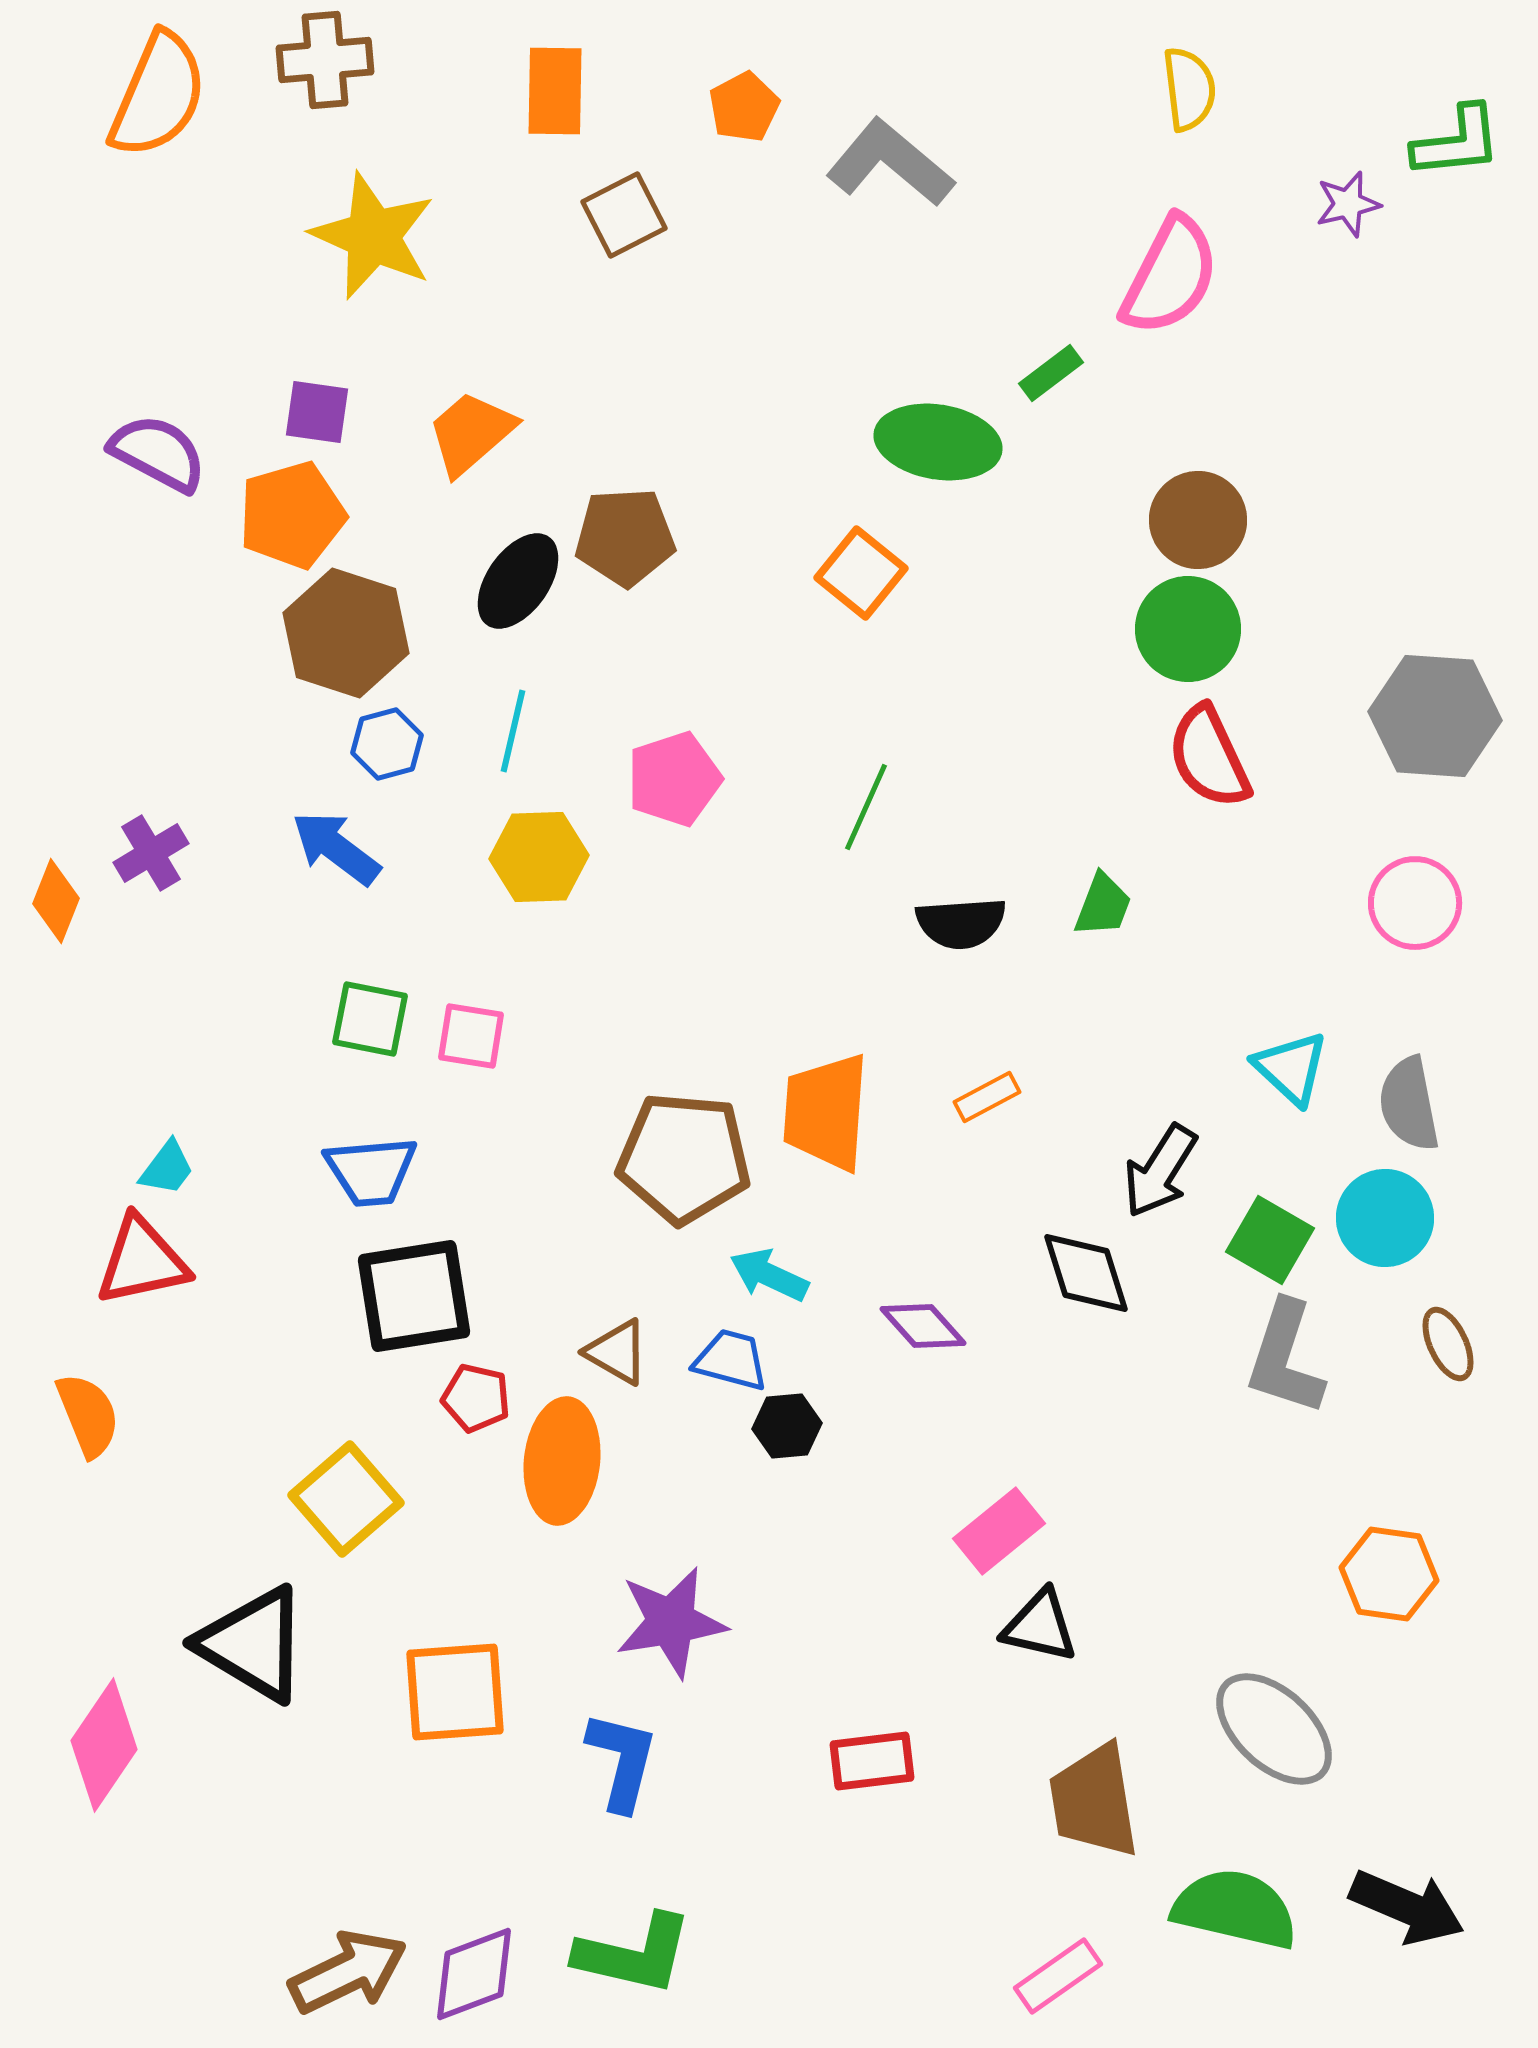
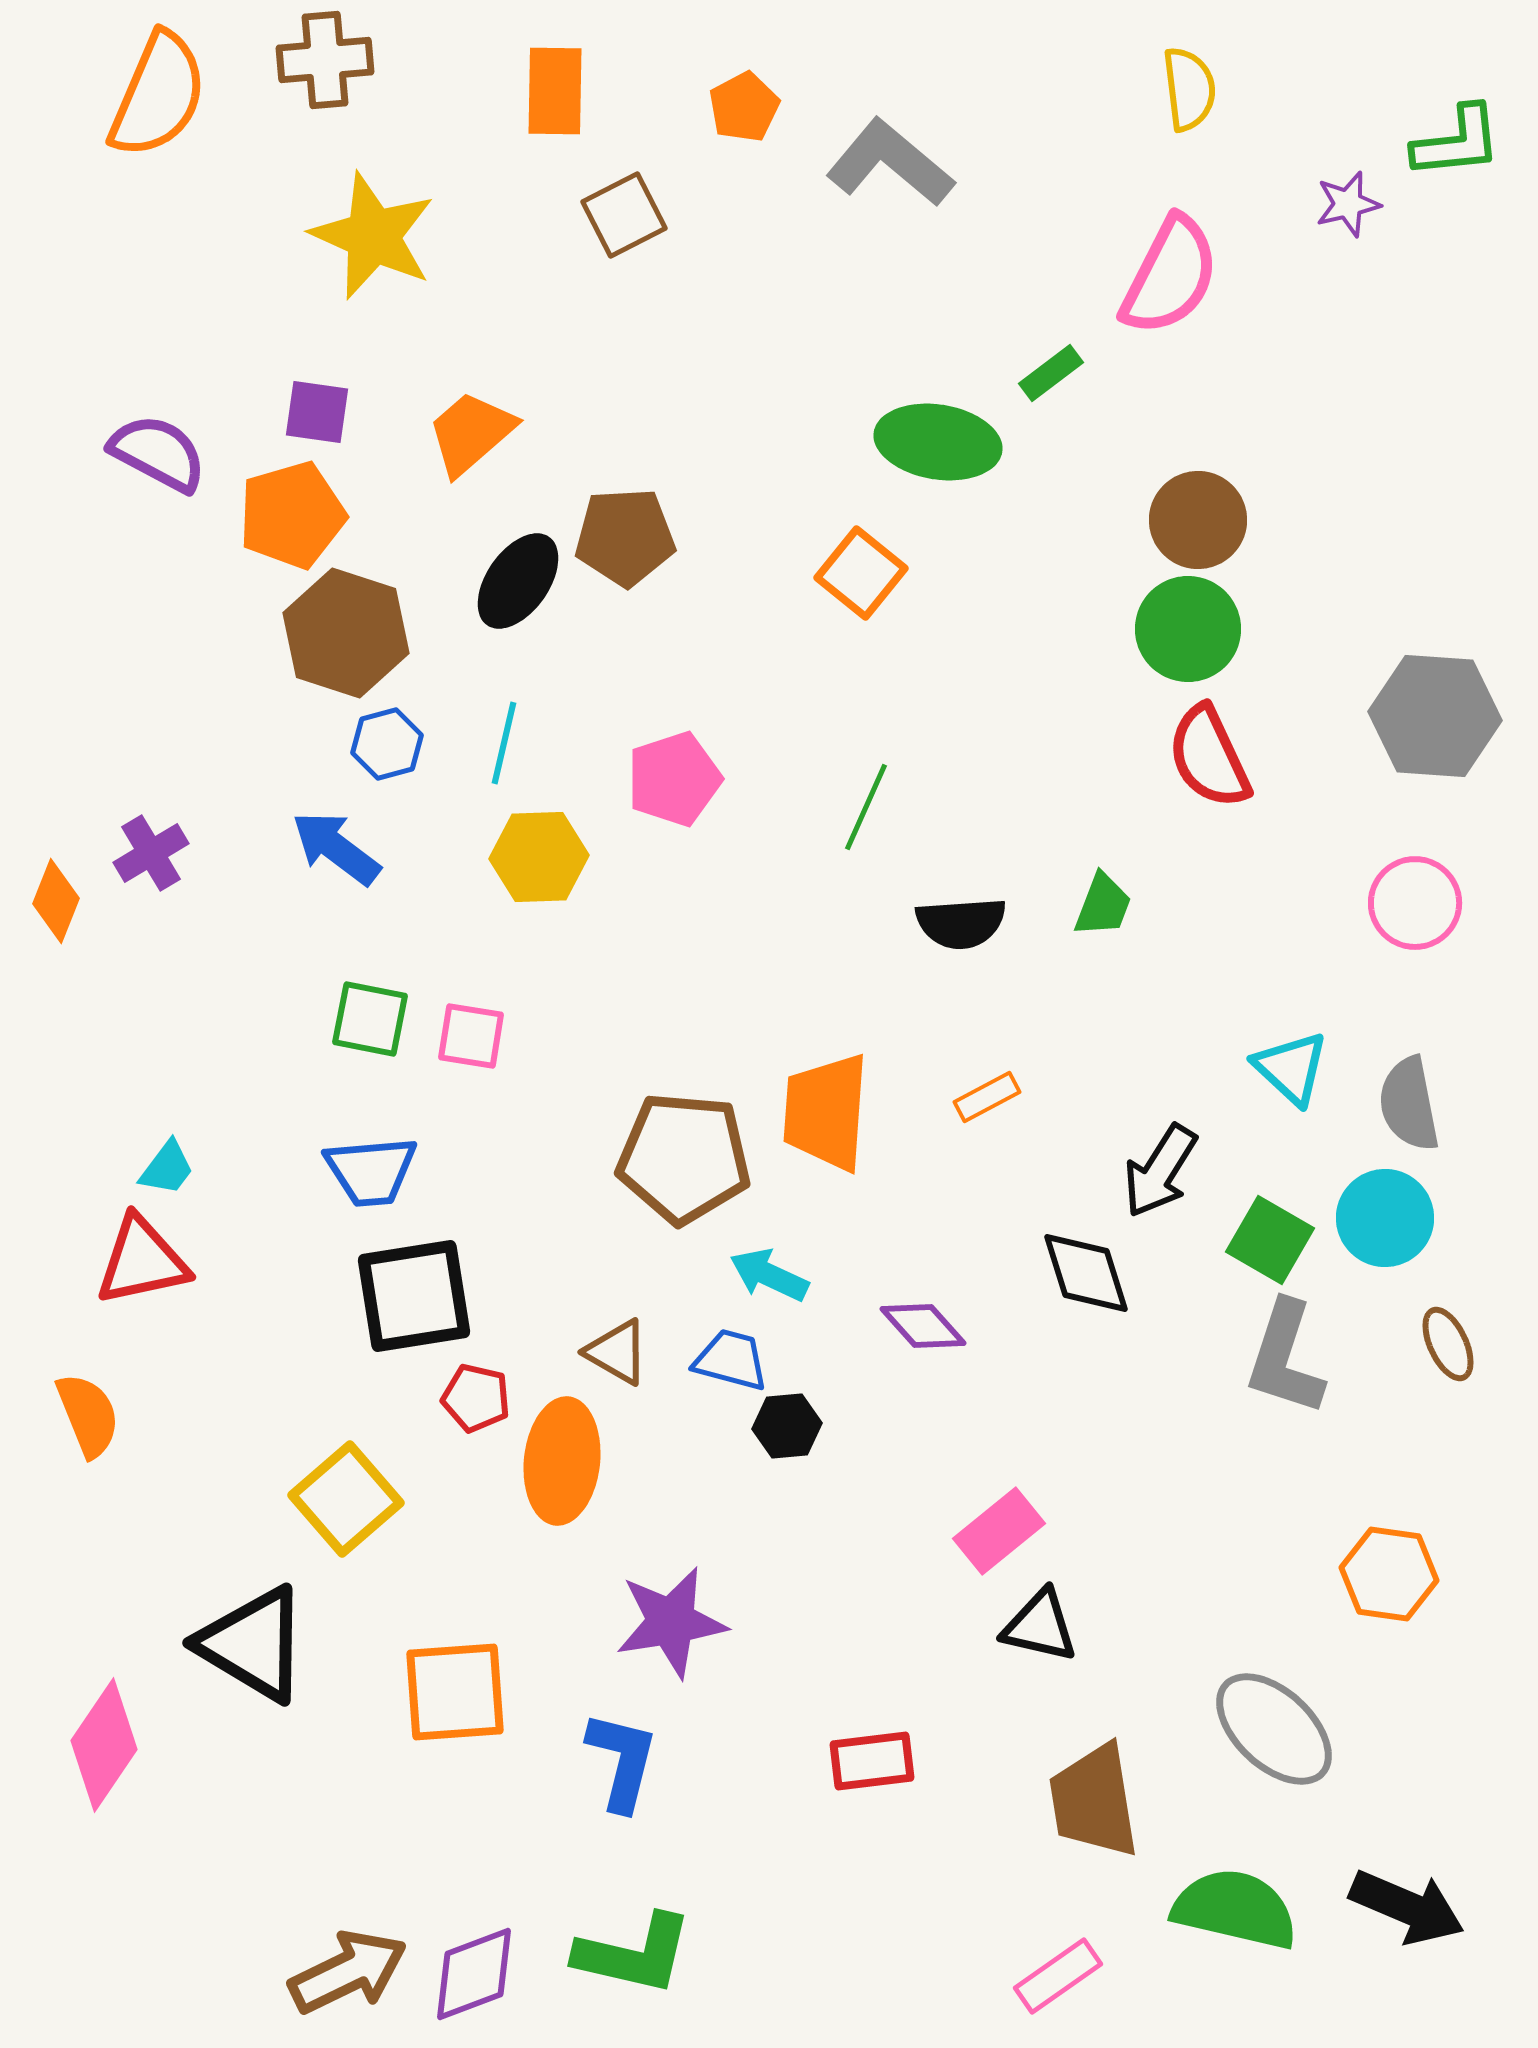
cyan line at (513, 731): moved 9 px left, 12 px down
